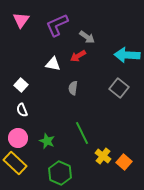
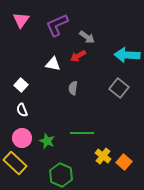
green line: rotated 65 degrees counterclockwise
pink circle: moved 4 px right
green hexagon: moved 1 px right, 2 px down
